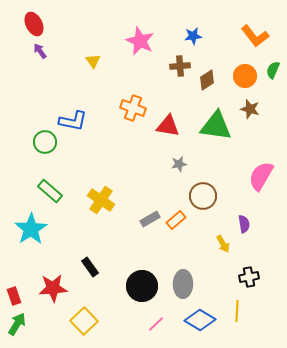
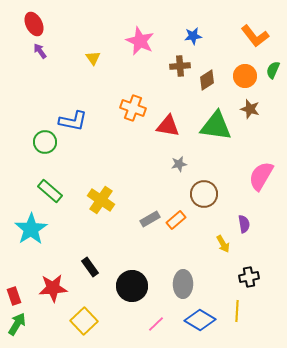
yellow triangle: moved 3 px up
brown circle: moved 1 px right, 2 px up
black circle: moved 10 px left
